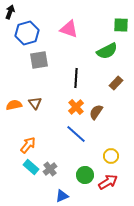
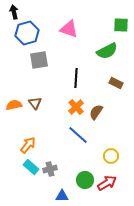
black arrow: moved 4 px right; rotated 32 degrees counterclockwise
brown rectangle: rotated 72 degrees clockwise
blue line: moved 2 px right, 1 px down
gray cross: rotated 24 degrees clockwise
green circle: moved 5 px down
red arrow: moved 1 px left, 1 px down
blue triangle: rotated 24 degrees clockwise
